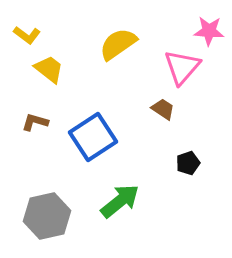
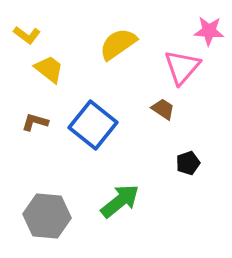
blue square: moved 12 px up; rotated 18 degrees counterclockwise
gray hexagon: rotated 18 degrees clockwise
